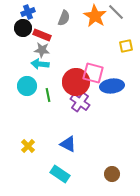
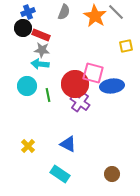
gray semicircle: moved 6 px up
red rectangle: moved 1 px left
red circle: moved 1 px left, 2 px down
